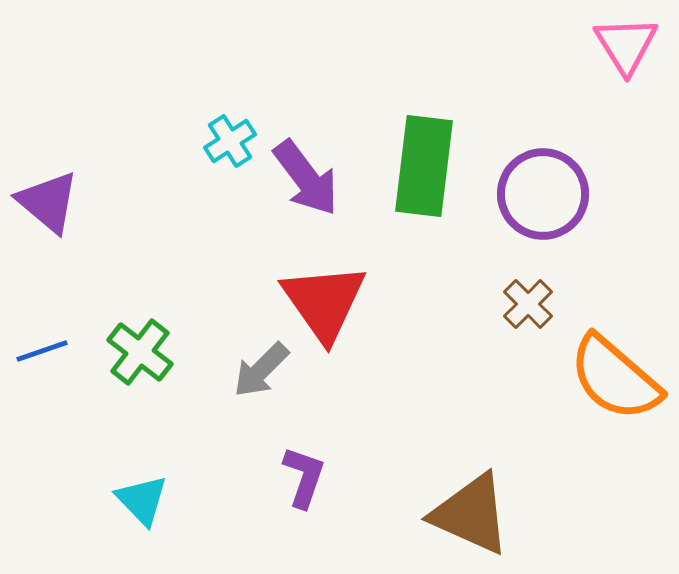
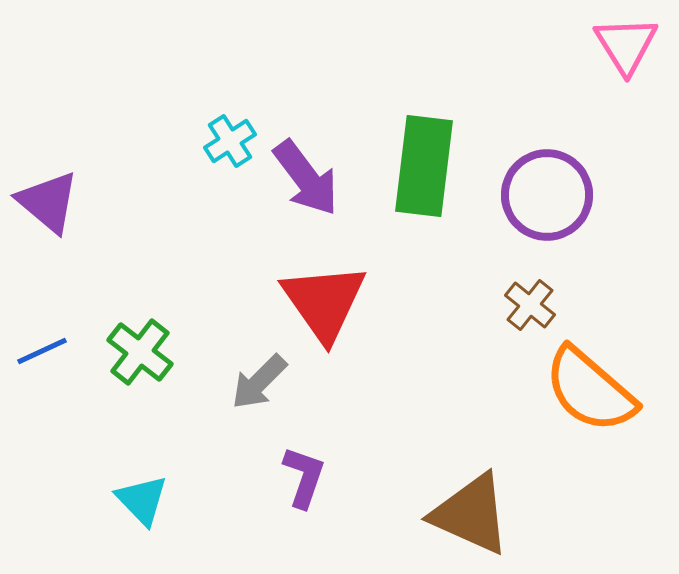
purple circle: moved 4 px right, 1 px down
brown cross: moved 2 px right, 1 px down; rotated 6 degrees counterclockwise
blue line: rotated 6 degrees counterclockwise
gray arrow: moved 2 px left, 12 px down
orange semicircle: moved 25 px left, 12 px down
